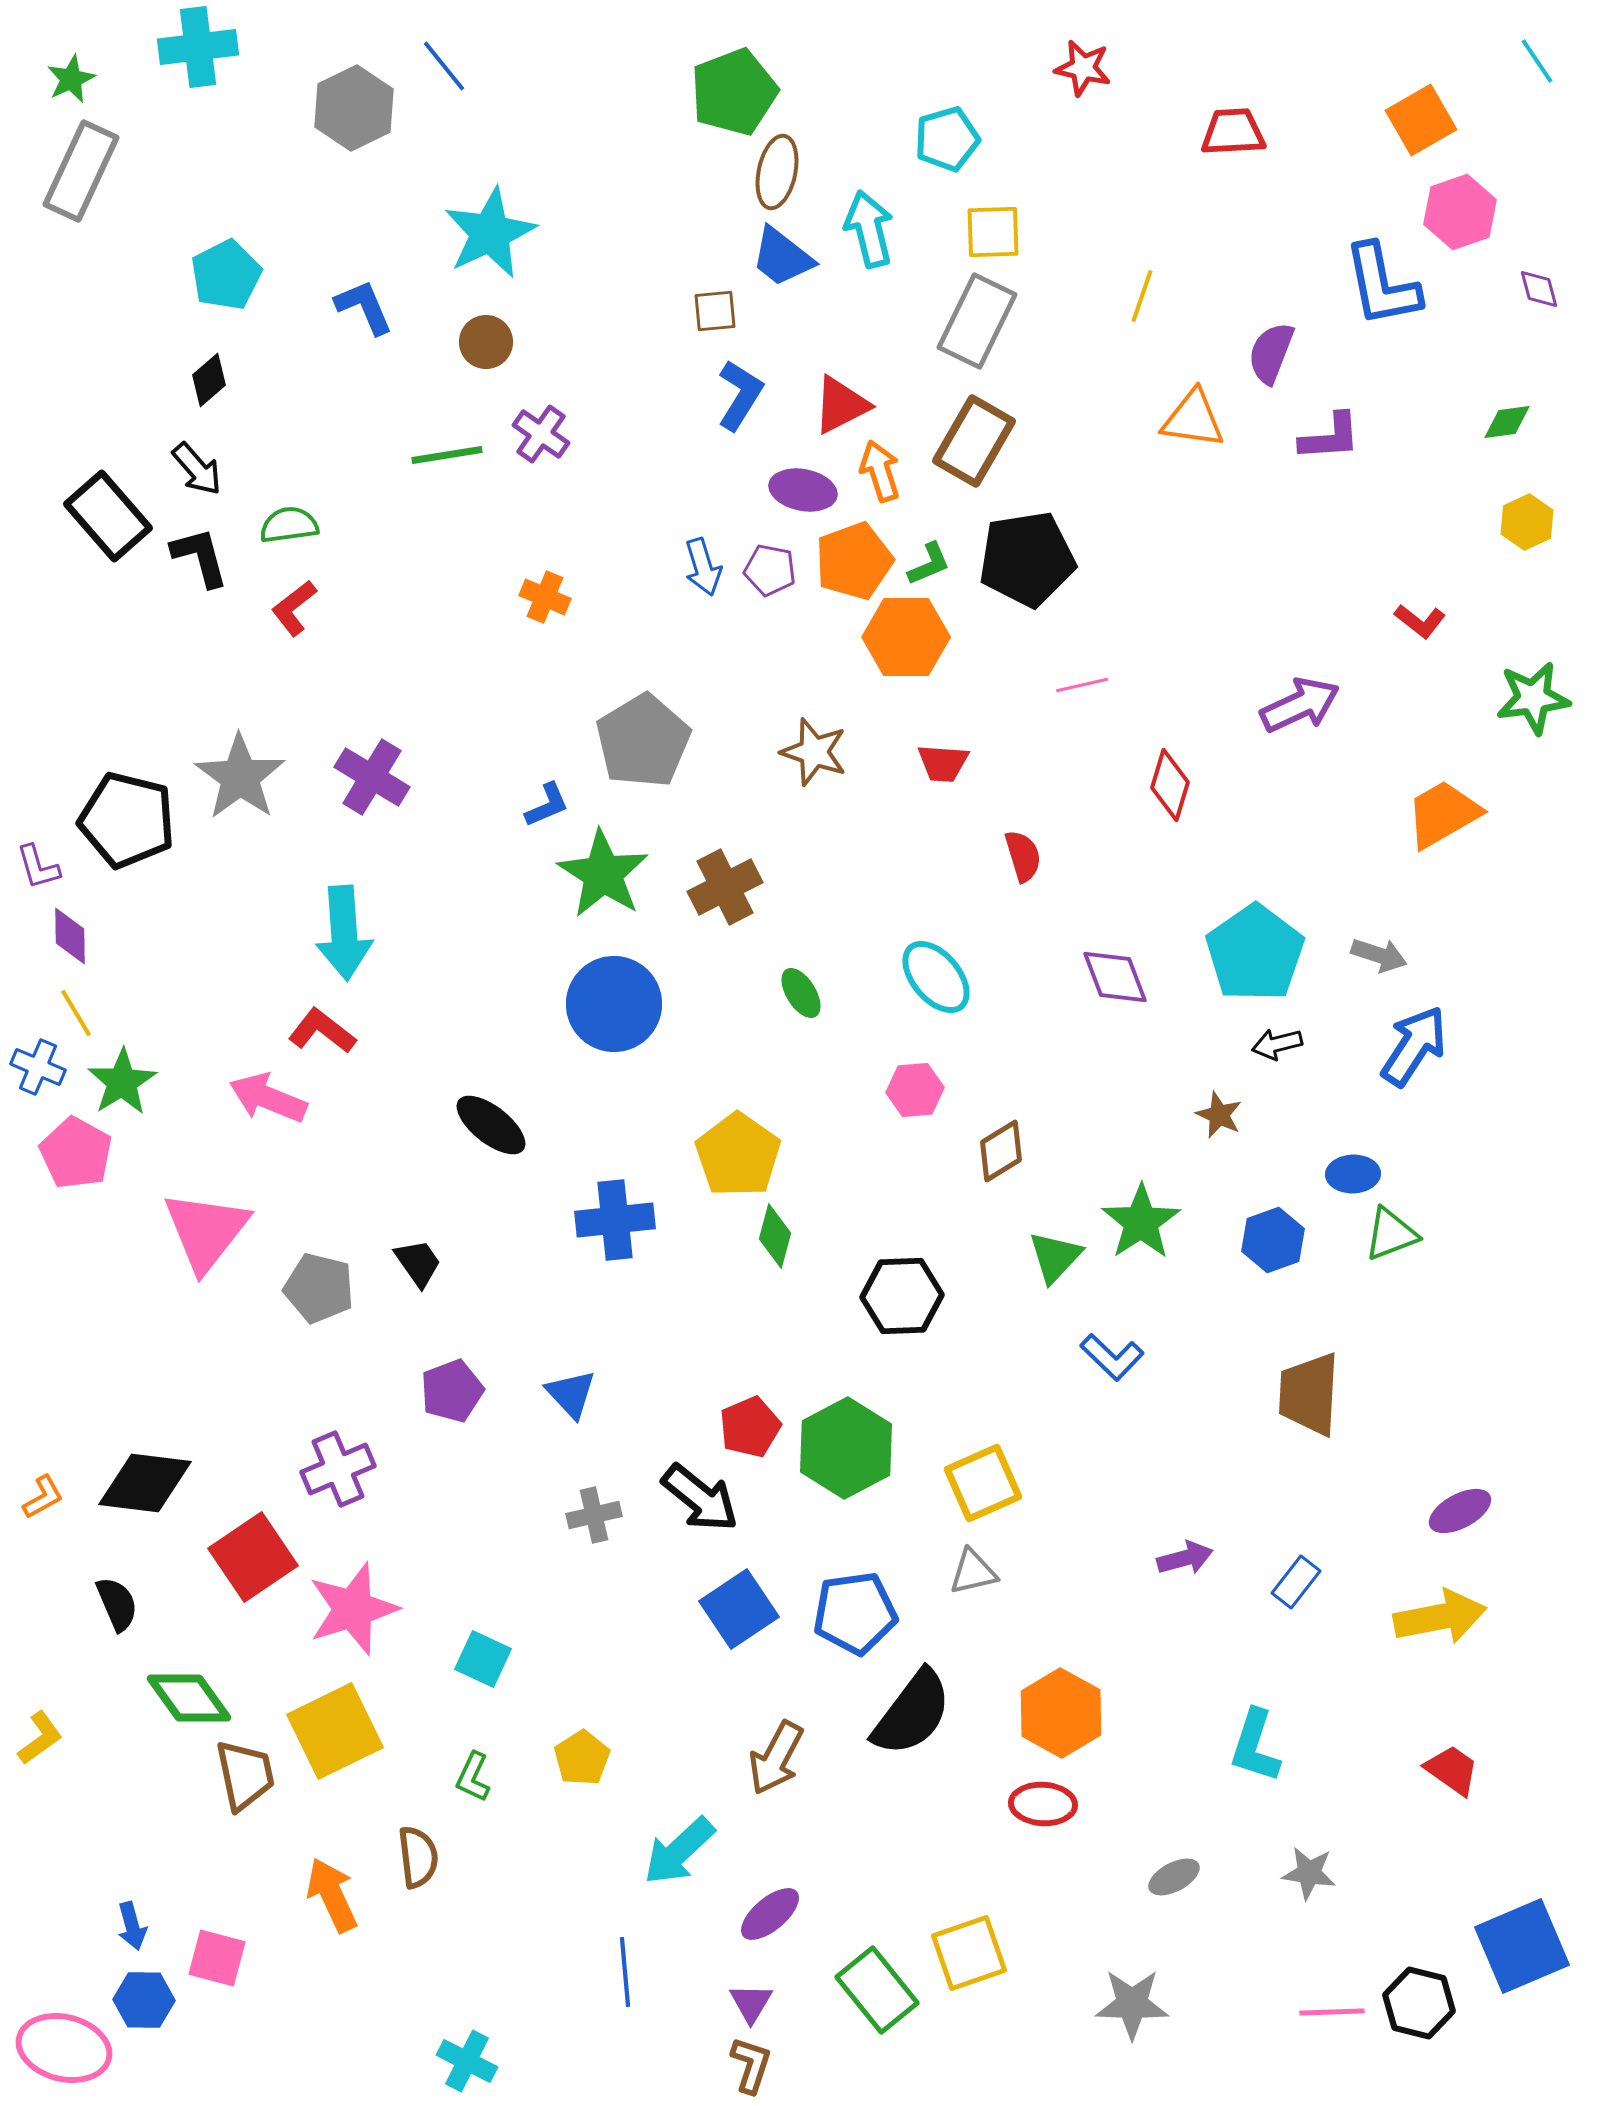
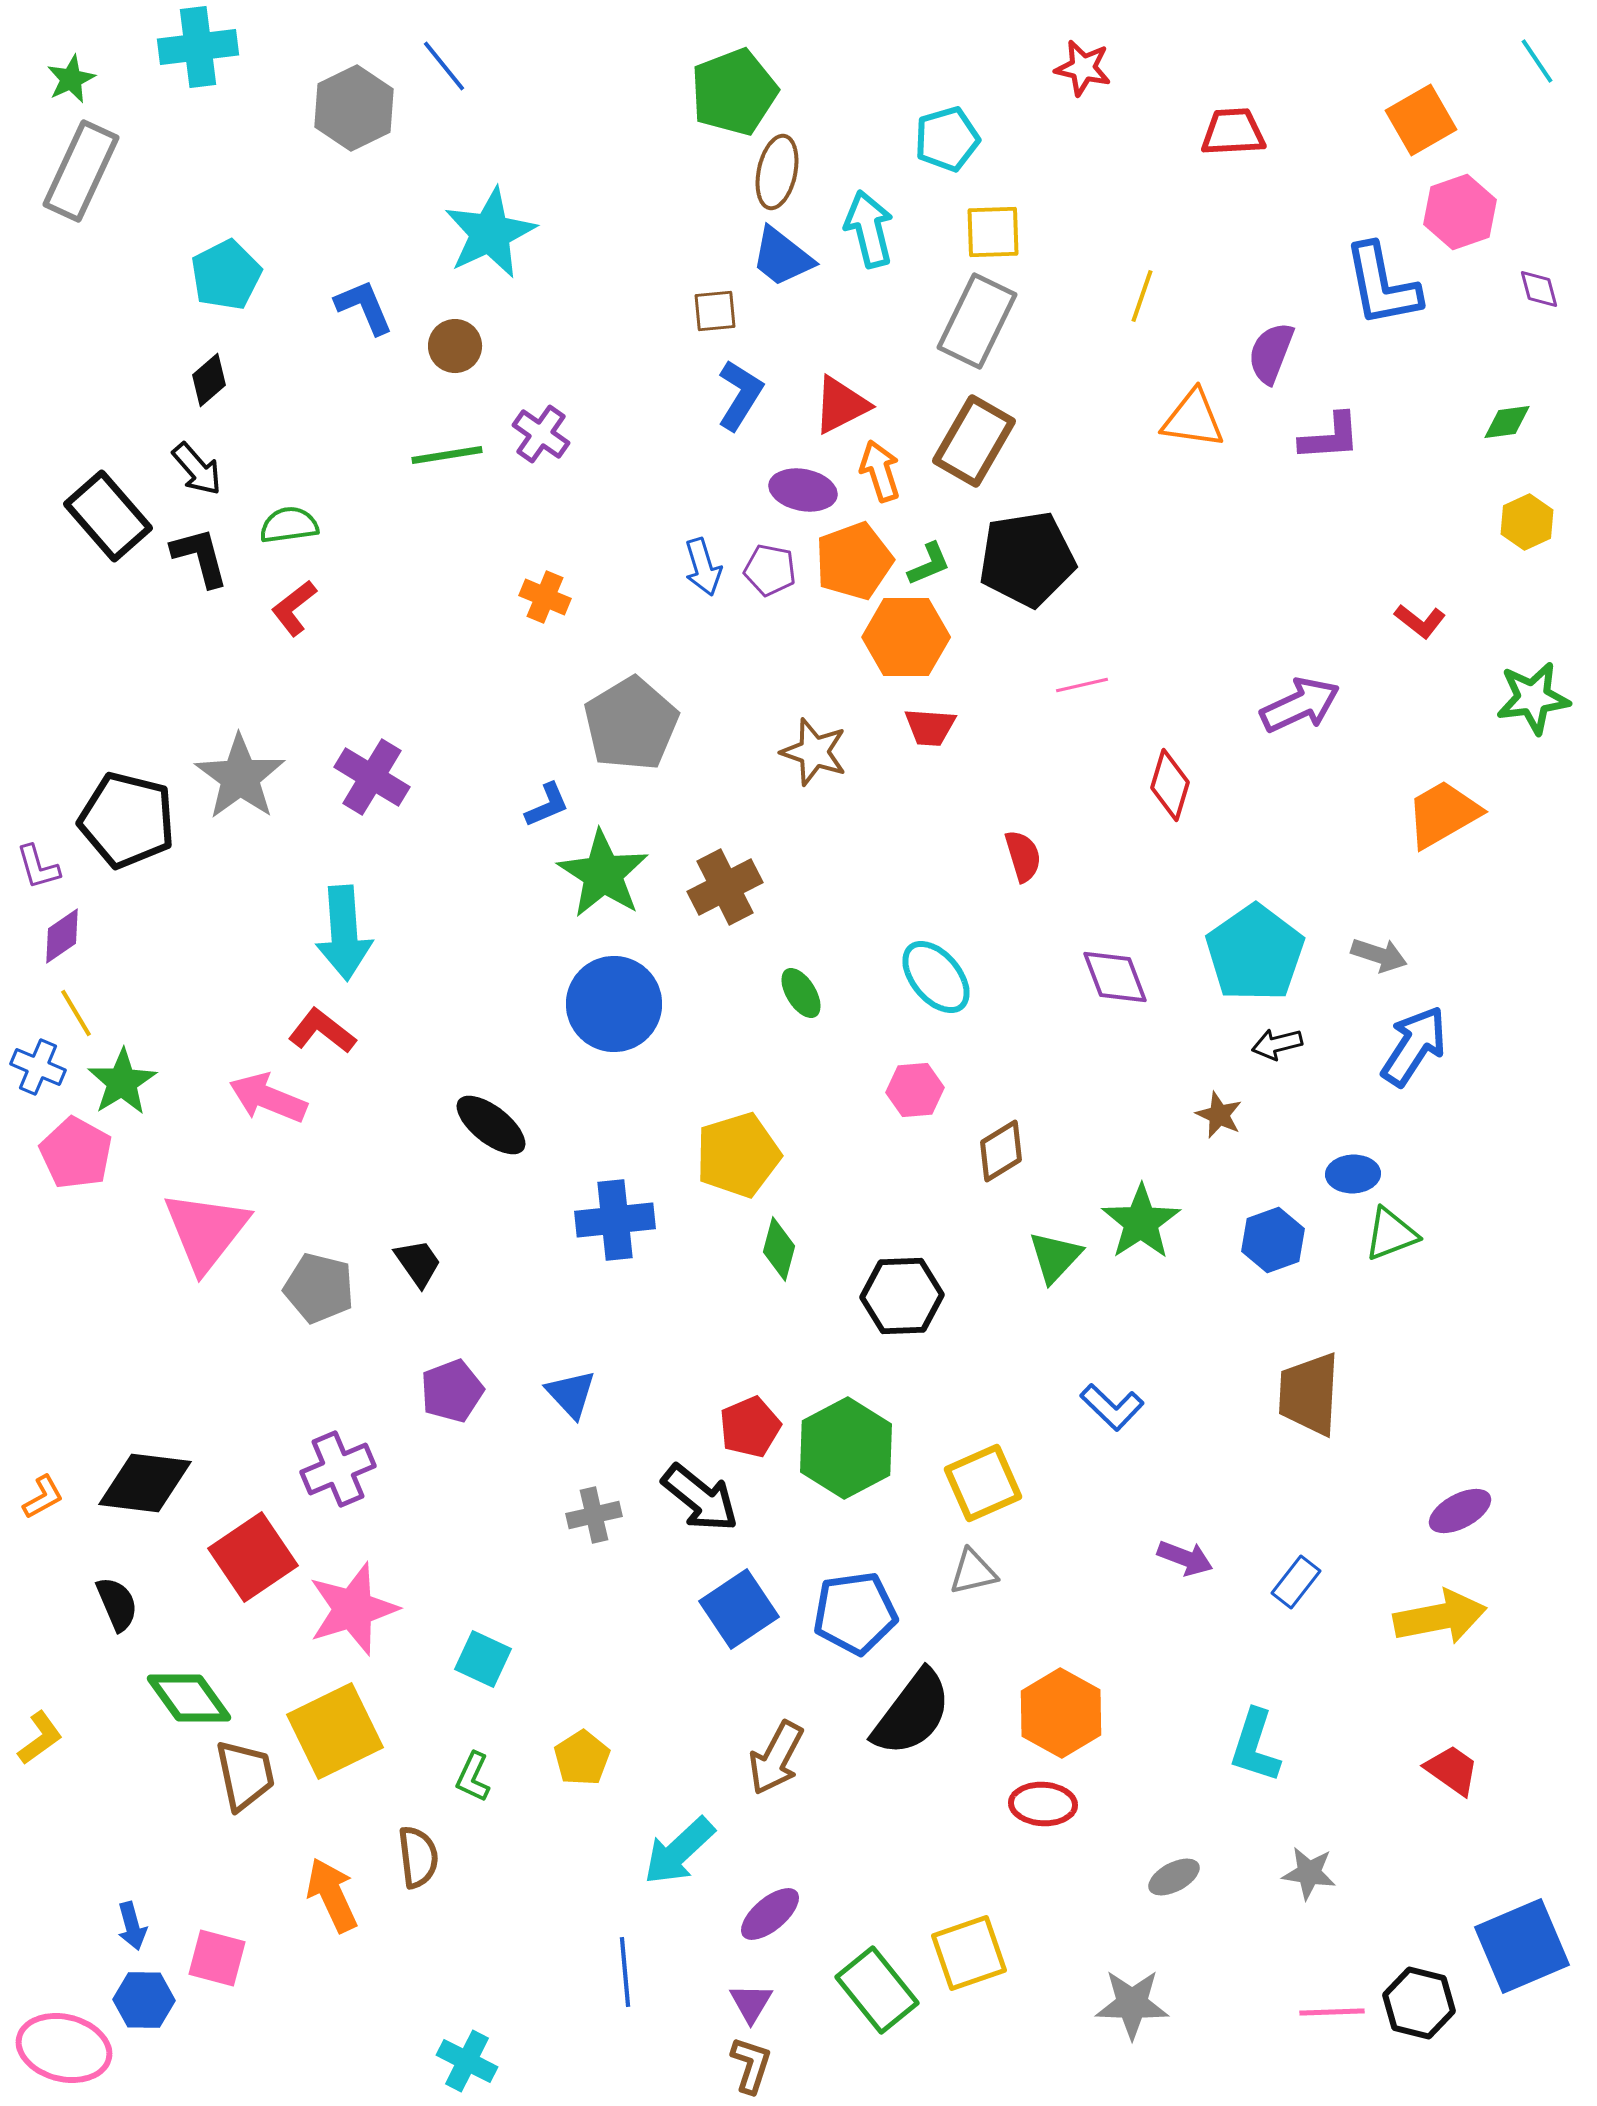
brown circle at (486, 342): moved 31 px left, 4 px down
gray pentagon at (643, 741): moved 12 px left, 17 px up
red trapezoid at (943, 763): moved 13 px left, 36 px up
purple diamond at (70, 936): moved 8 px left; rotated 56 degrees clockwise
yellow pentagon at (738, 1155): rotated 20 degrees clockwise
green diamond at (775, 1236): moved 4 px right, 13 px down
blue L-shape at (1112, 1357): moved 50 px down
purple arrow at (1185, 1558): rotated 36 degrees clockwise
